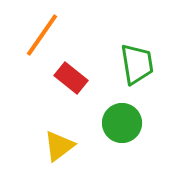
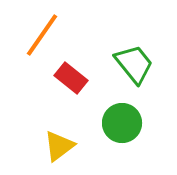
green trapezoid: moved 3 px left; rotated 30 degrees counterclockwise
